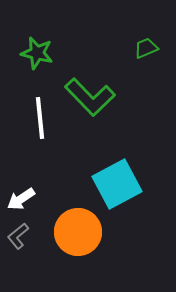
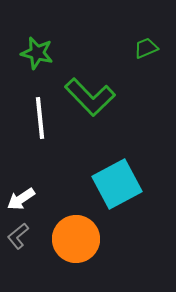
orange circle: moved 2 px left, 7 px down
